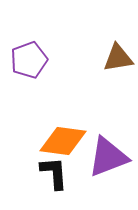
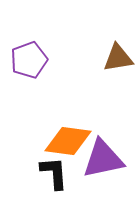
orange diamond: moved 5 px right
purple triangle: moved 5 px left, 2 px down; rotated 9 degrees clockwise
